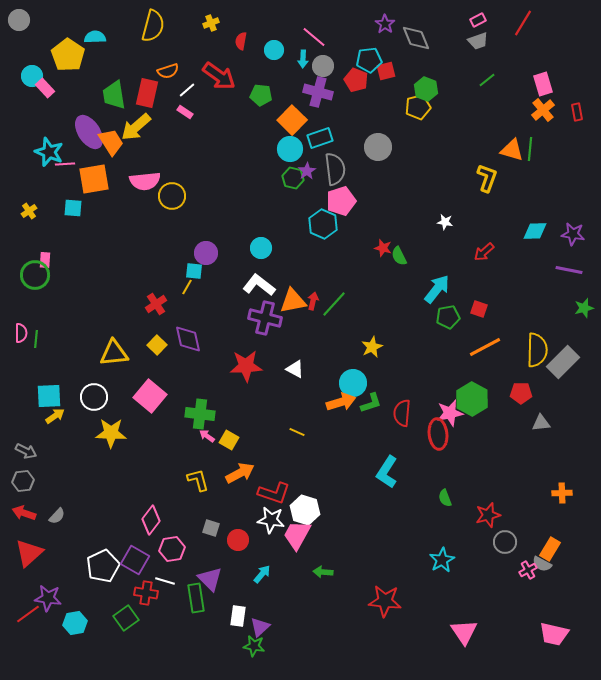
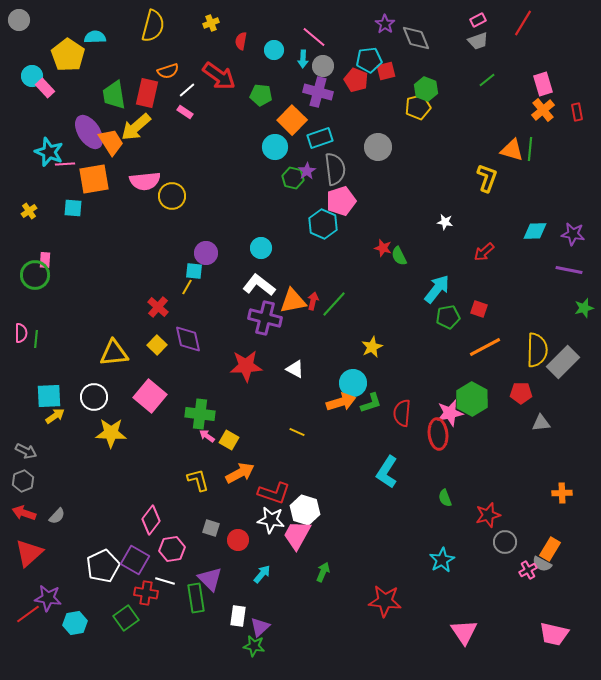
cyan circle at (290, 149): moved 15 px left, 2 px up
red cross at (156, 304): moved 2 px right, 3 px down; rotated 15 degrees counterclockwise
gray hexagon at (23, 481): rotated 15 degrees counterclockwise
green arrow at (323, 572): rotated 108 degrees clockwise
